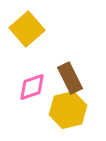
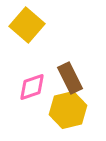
yellow square: moved 4 px up; rotated 8 degrees counterclockwise
